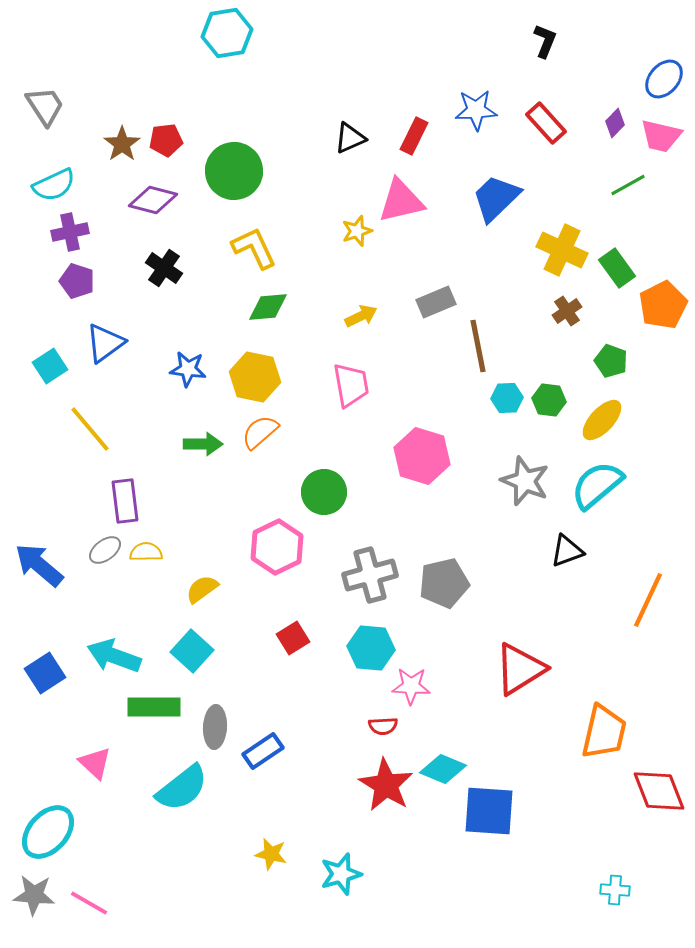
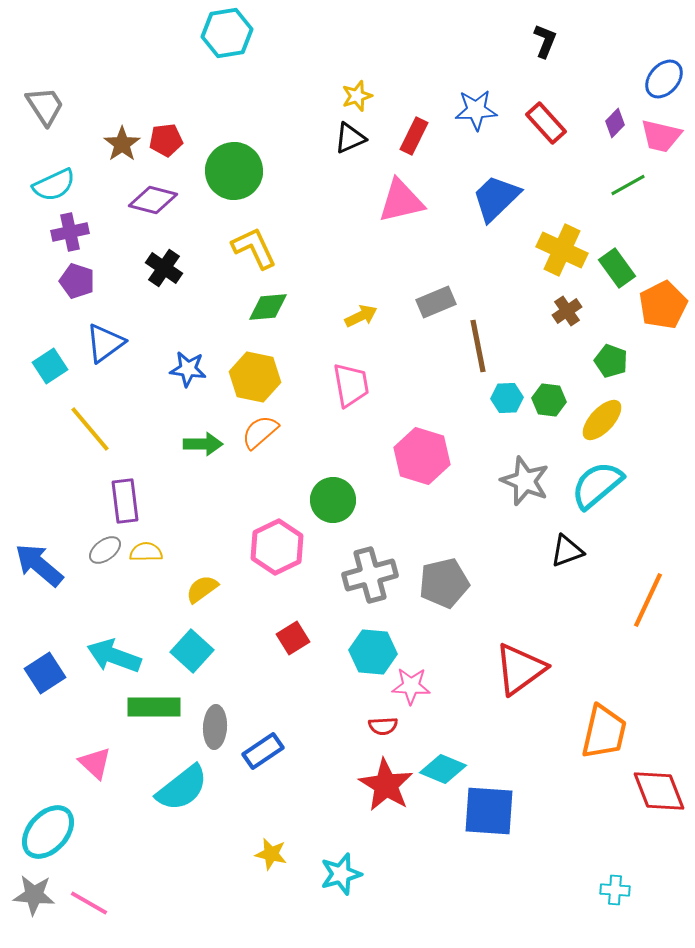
yellow star at (357, 231): moved 135 px up
green circle at (324, 492): moved 9 px right, 8 px down
cyan hexagon at (371, 648): moved 2 px right, 4 px down
red triangle at (520, 669): rotated 4 degrees counterclockwise
